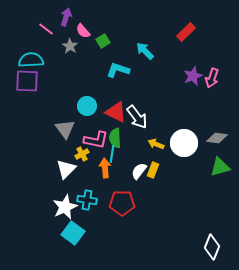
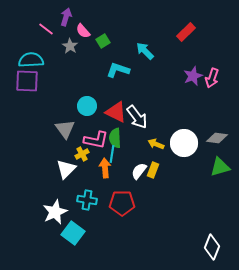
white star: moved 10 px left, 5 px down
